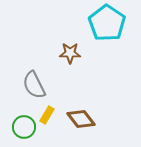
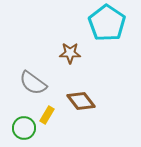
gray semicircle: moved 1 px left, 2 px up; rotated 28 degrees counterclockwise
brown diamond: moved 18 px up
green circle: moved 1 px down
